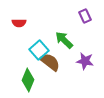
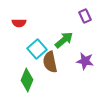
green arrow: rotated 96 degrees clockwise
cyan square: moved 2 px left, 1 px up
brown semicircle: rotated 140 degrees counterclockwise
green diamond: moved 1 px left
